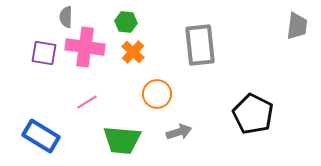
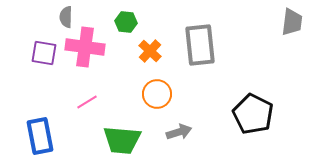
gray trapezoid: moved 5 px left, 4 px up
orange cross: moved 17 px right, 1 px up
blue rectangle: moved 1 px left; rotated 48 degrees clockwise
